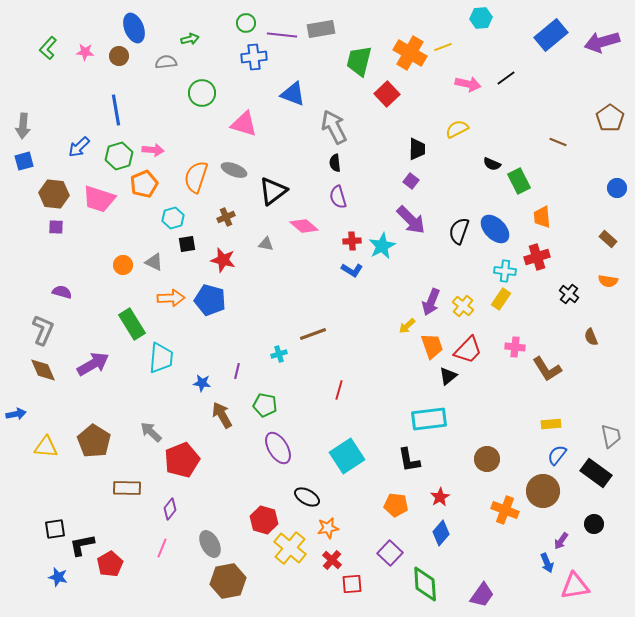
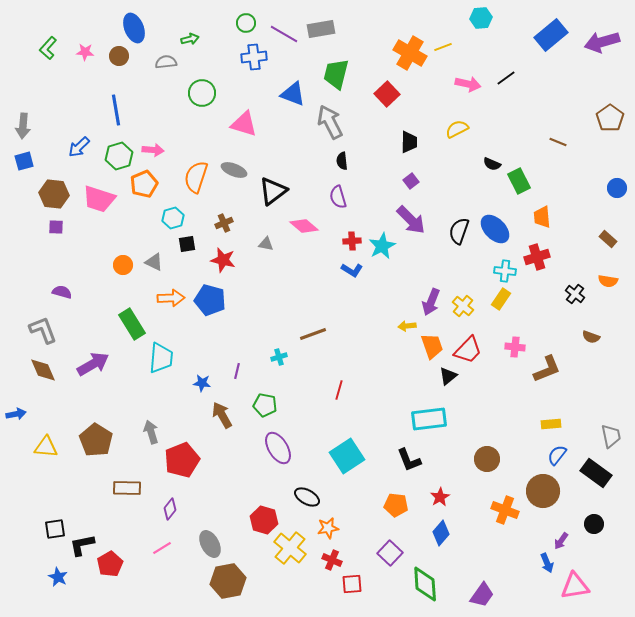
purple line at (282, 35): moved 2 px right, 1 px up; rotated 24 degrees clockwise
green trapezoid at (359, 61): moved 23 px left, 13 px down
gray arrow at (334, 127): moved 4 px left, 5 px up
black trapezoid at (417, 149): moved 8 px left, 7 px up
black semicircle at (335, 163): moved 7 px right, 2 px up
purple square at (411, 181): rotated 14 degrees clockwise
brown cross at (226, 217): moved 2 px left, 6 px down
black cross at (569, 294): moved 6 px right
yellow arrow at (407, 326): rotated 36 degrees clockwise
gray L-shape at (43, 330): rotated 44 degrees counterclockwise
brown semicircle at (591, 337): rotated 48 degrees counterclockwise
cyan cross at (279, 354): moved 3 px down
brown L-shape at (547, 369): rotated 80 degrees counterclockwise
gray arrow at (151, 432): rotated 30 degrees clockwise
brown pentagon at (94, 441): moved 2 px right, 1 px up
black L-shape at (409, 460): rotated 12 degrees counterclockwise
pink line at (162, 548): rotated 36 degrees clockwise
red cross at (332, 560): rotated 18 degrees counterclockwise
blue star at (58, 577): rotated 12 degrees clockwise
